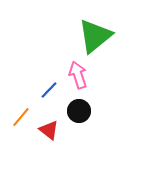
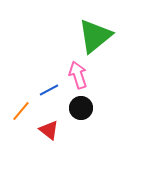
blue line: rotated 18 degrees clockwise
black circle: moved 2 px right, 3 px up
orange line: moved 6 px up
